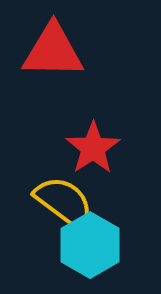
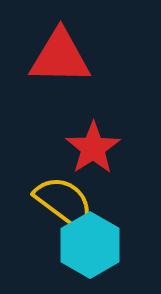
red triangle: moved 7 px right, 6 px down
